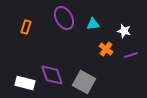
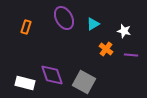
cyan triangle: rotated 24 degrees counterclockwise
purple line: rotated 24 degrees clockwise
